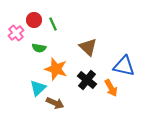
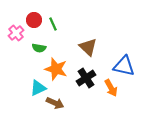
black cross: moved 1 px left, 2 px up; rotated 18 degrees clockwise
cyan triangle: rotated 18 degrees clockwise
